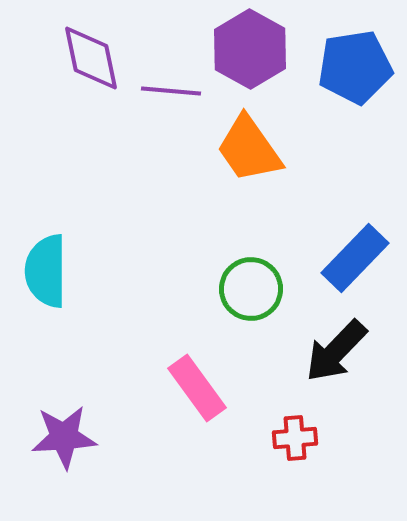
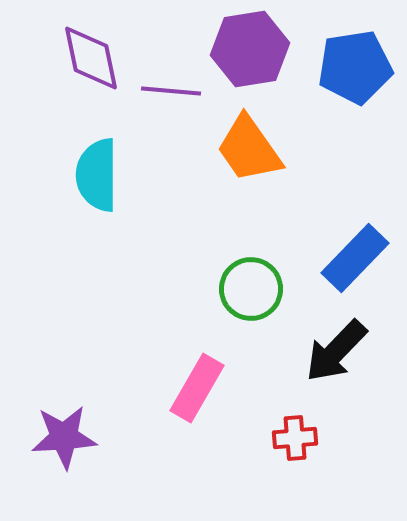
purple hexagon: rotated 22 degrees clockwise
cyan semicircle: moved 51 px right, 96 px up
pink rectangle: rotated 66 degrees clockwise
